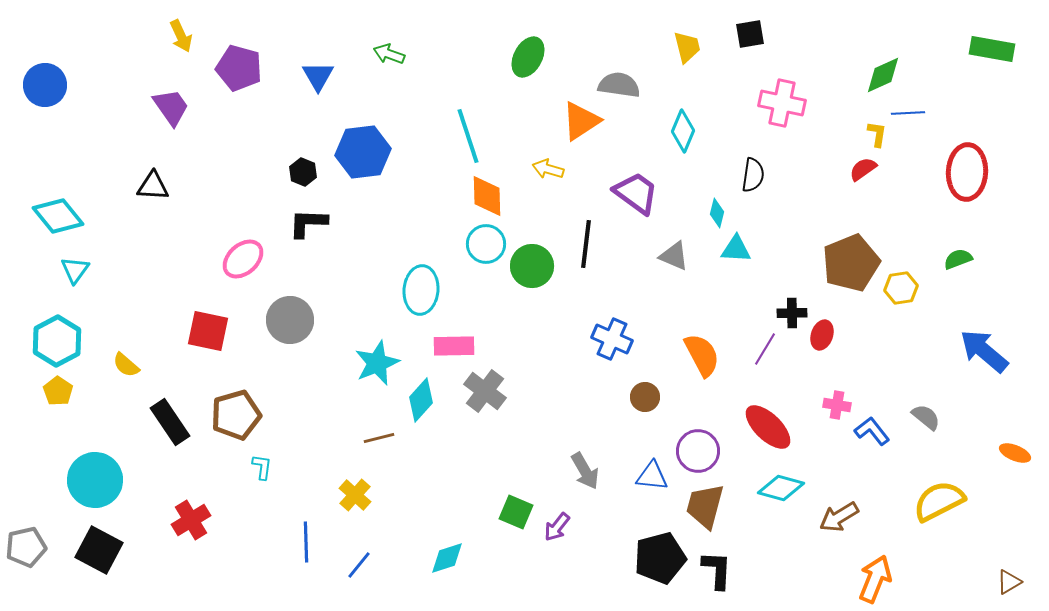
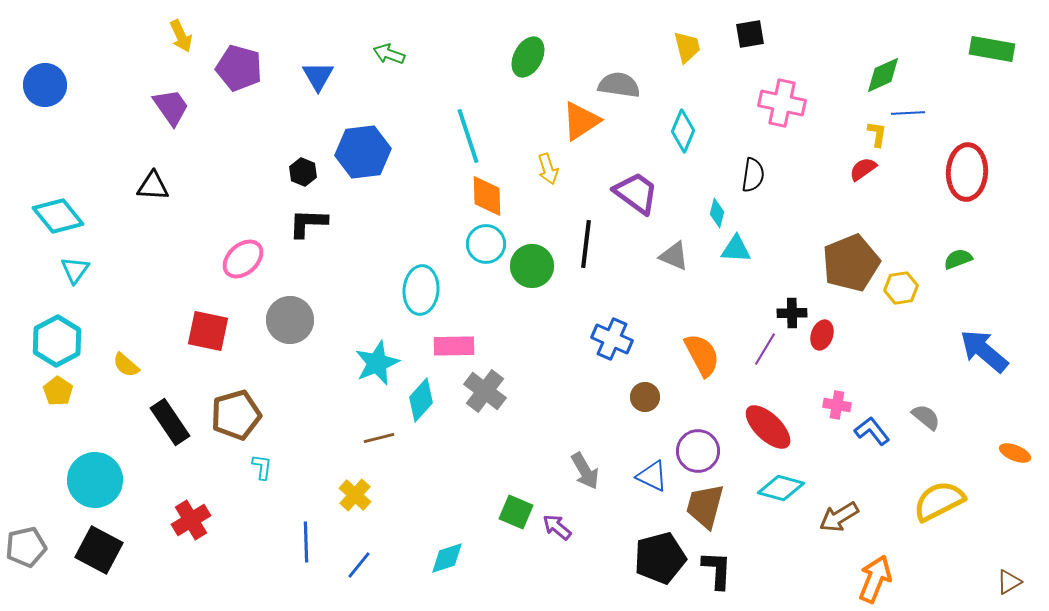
yellow arrow at (548, 169): rotated 124 degrees counterclockwise
blue triangle at (652, 476): rotated 20 degrees clockwise
purple arrow at (557, 527): rotated 92 degrees clockwise
